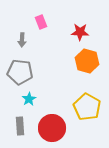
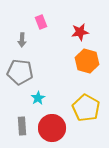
red star: rotated 12 degrees counterclockwise
cyan star: moved 9 px right, 1 px up
yellow pentagon: moved 1 px left, 1 px down
gray rectangle: moved 2 px right
